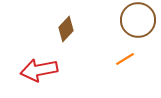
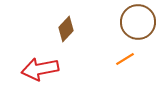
brown circle: moved 2 px down
red arrow: moved 1 px right, 1 px up
